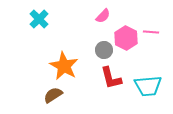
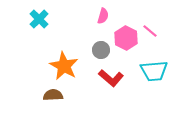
pink semicircle: rotated 28 degrees counterclockwise
pink line: moved 1 px left, 1 px up; rotated 35 degrees clockwise
gray circle: moved 3 px left
red L-shape: rotated 35 degrees counterclockwise
cyan trapezoid: moved 6 px right, 15 px up
brown semicircle: rotated 30 degrees clockwise
